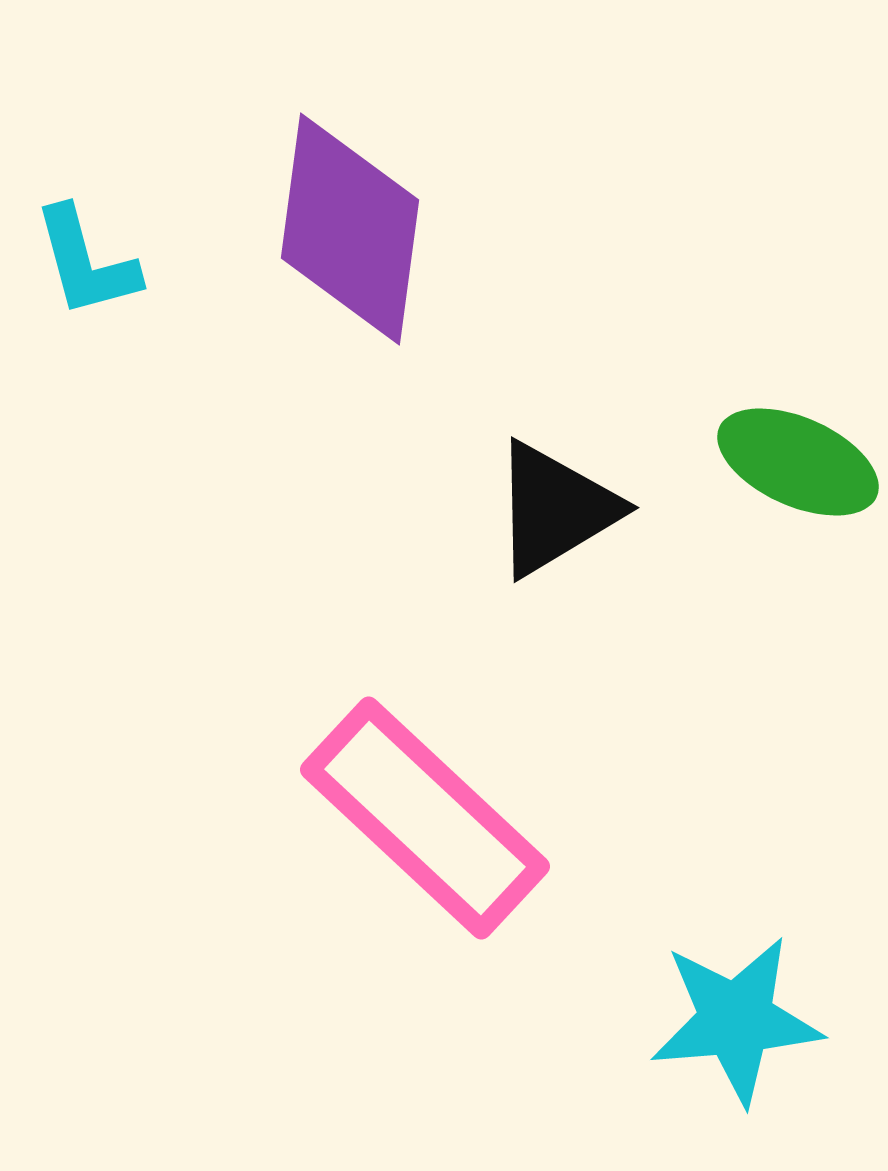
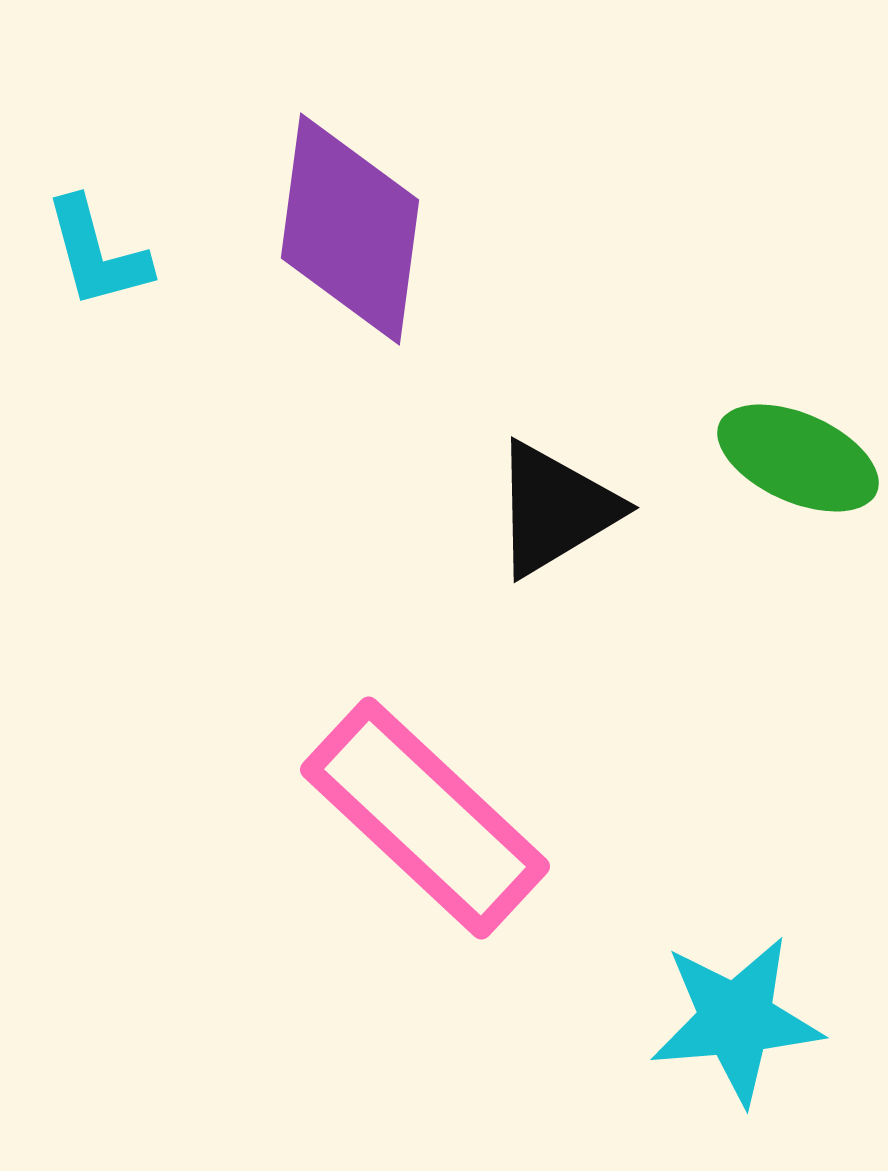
cyan L-shape: moved 11 px right, 9 px up
green ellipse: moved 4 px up
